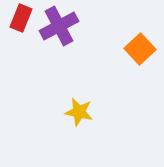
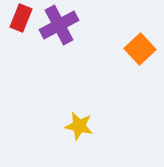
purple cross: moved 1 px up
yellow star: moved 14 px down
